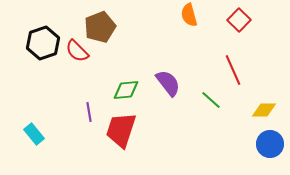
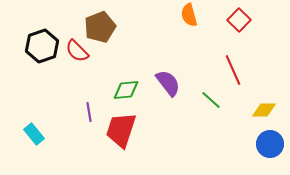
black hexagon: moved 1 px left, 3 px down
